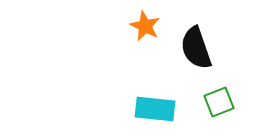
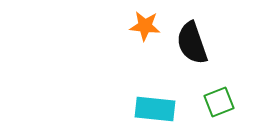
orange star: rotated 20 degrees counterclockwise
black semicircle: moved 4 px left, 5 px up
